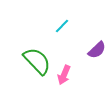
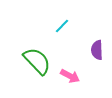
purple semicircle: rotated 132 degrees clockwise
pink arrow: moved 6 px right, 1 px down; rotated 84 degrees counterclockwise
